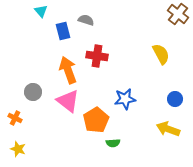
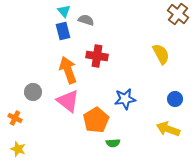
cyan triangle: moved 23 px right
